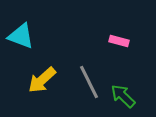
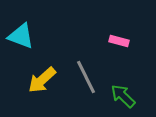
gray line: moved 3 px left, 5 px up
